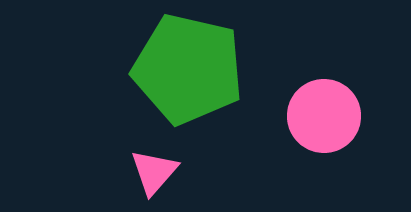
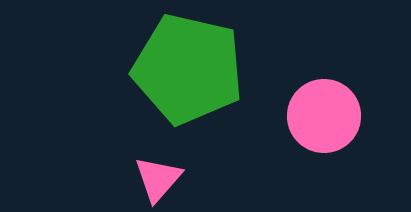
pink triangle: moved 4 px right, 7 px down
